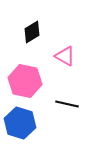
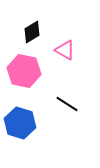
pink triangle: moved 6 px up
pink hexagon: moved 1 px left, 10 px up
black line: rotated 20 degrees clockwise
